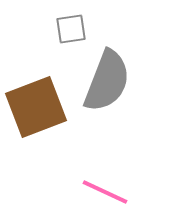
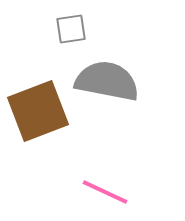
gray semicircle: rotated 100 degrees counterclockwise
brown square: moved 2 px right, 4 px down
